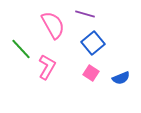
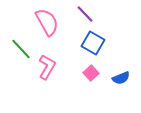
purple line: rotated 30 degrees clockwise
pink semicircle: moved 6 px left, 3 px up
blue square: rotated 20 degrees counterclockwise
pink square: rotated 14 degrees clockwise
